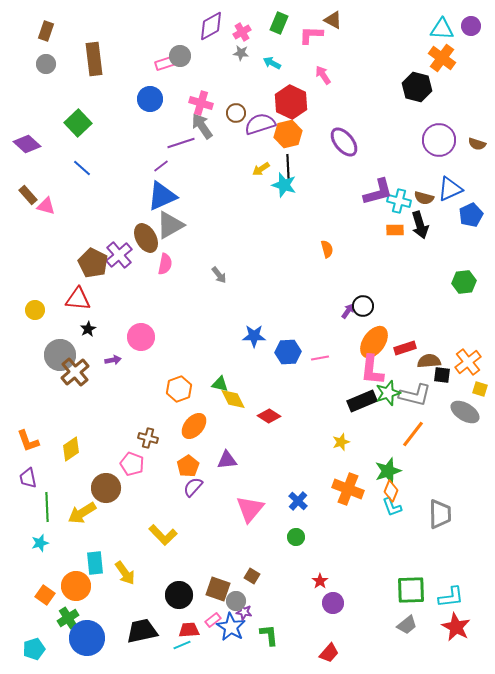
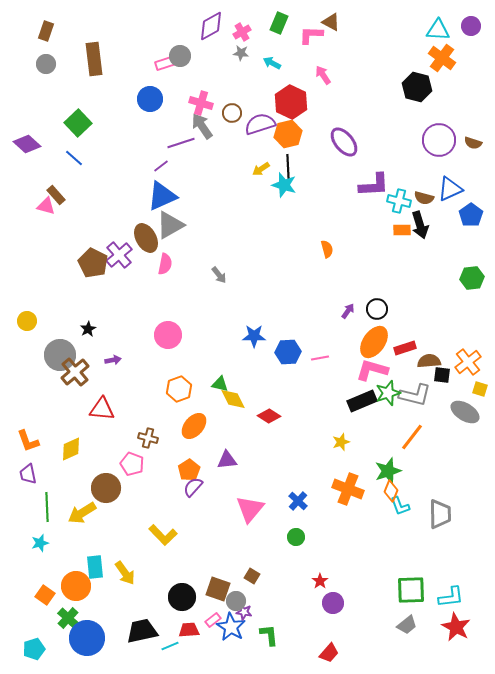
brown triangle at (333, 20): moved 2 px left, 2 px down
cyan triangle at (442, 29): moved 4 px left, 1 px down
brown circle at (236, 113): moved 4 px left
brown semicircle at (477, 144): moved 4 px left, 1 px up
blue line at (82, 168): moved 8 px left, 10 px up
purple L-shape at (378, 192): moved 4 px left, 7 px up; rotated 12 degrees clockwise
brown rectangle at (28, 195): moved 28 px right
blue pentagon at (471, 215): rotated 10 degrees counterclockwise
orange rectangle at (395, 230): moved 7 px right
green hexagon at (464, 282): moved 8 px right, 4 px up
red triangle at (78, 299): moved 24 px right, 110 px down
black circle at (363, 306): moved 14 px right, 3 px down
yellow circle at (35, 310): moved 8 px left, 11 px down
pink circle at (141, 337): moved 27 px right, 2 px up
pink L-shape at (372, 370): rotated 100 degrees clockwise
orange line at (413, 434): moved 1 px left, 3 px down
yellow diamond at (71, 449): rotated 10 degrees clockwise
orange pentagon at (188, 466): moved 1 px right, 4 px down
purple trapezoid at (28, 478): moved 4 px up
cyan L-shape at (392, 507): moved 8 px right, 1 px up
cyan rectangle at (95, 563): moved 4 px down
black circle at (179, 595): moved 3 px right, 2 px down
green cross at (68, 618): rotated 15 degrees counterclockwise
cyan line at (182, 645): moved 12 px left, 1 px down
